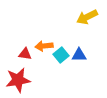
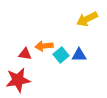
yellow arrow: moved 2 px down
